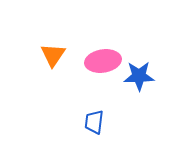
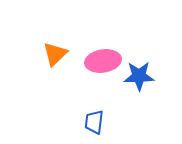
orange triangle: moved 2 px right, 1 px up; rotated 12 degrees clockwise
